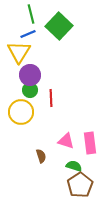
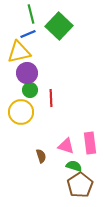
yellow triangle: rotated 45 degrees clockwise
purple circle: moved 3 px left, 2 px up
pink triangle: moved 5 px down
